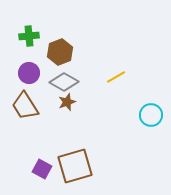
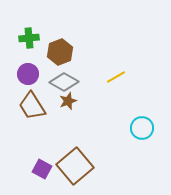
green cross: moved 2 px down
purple circle: moved 1 px left, 1 px down
brown star: moved 1 px right, 1 px up
brown trapezoid: moved 7 px right
cyan circle: moved 9 px left, 13 px down
brown square: rotated 24 degrees counterclockwise
